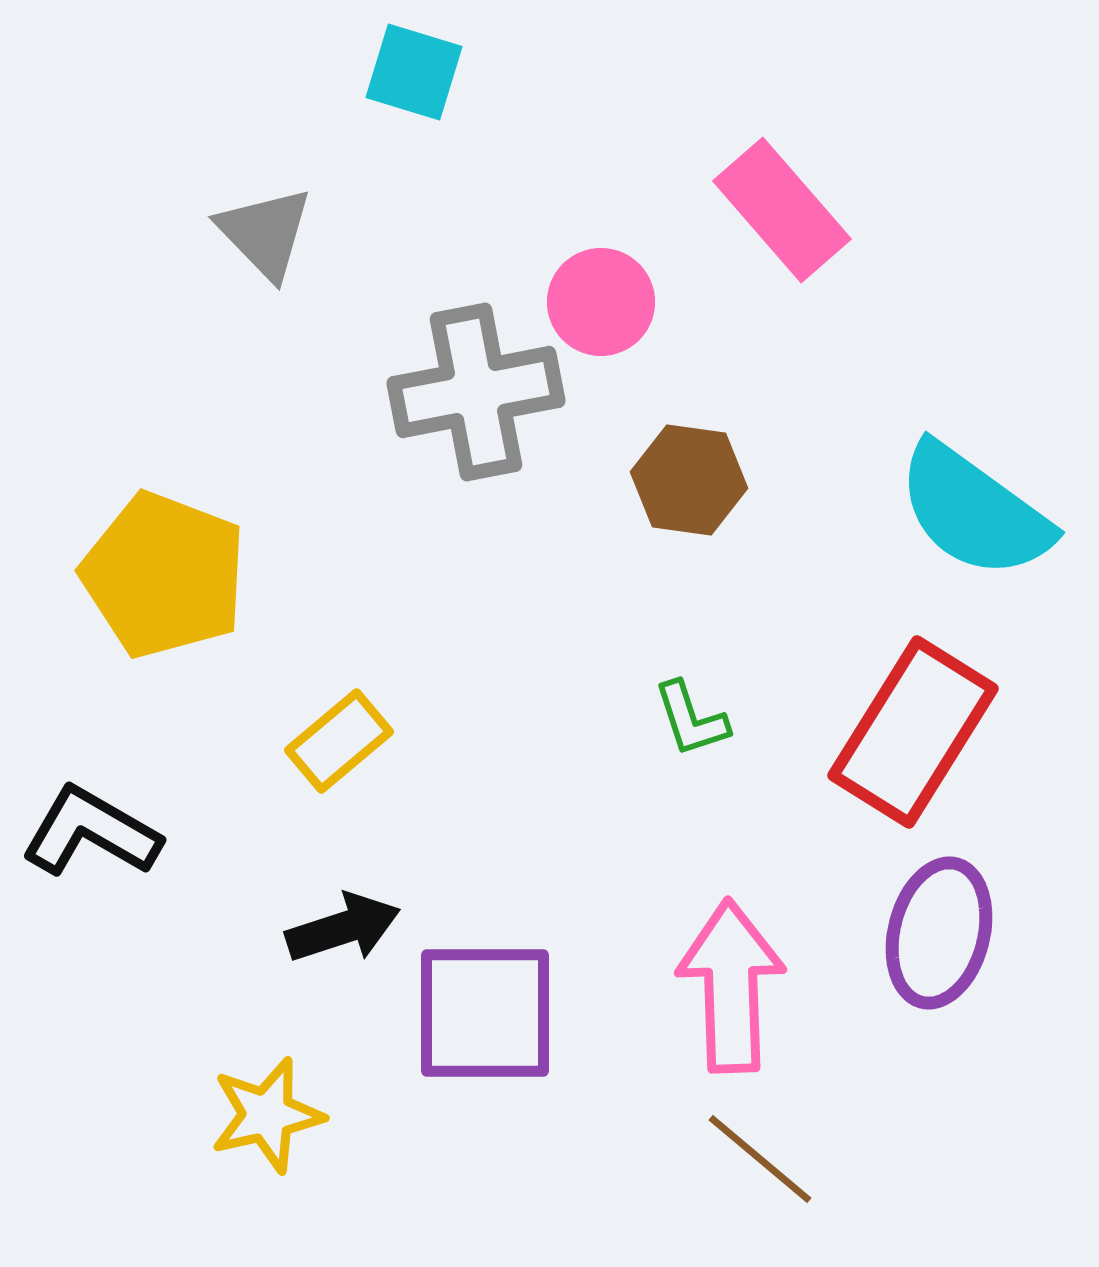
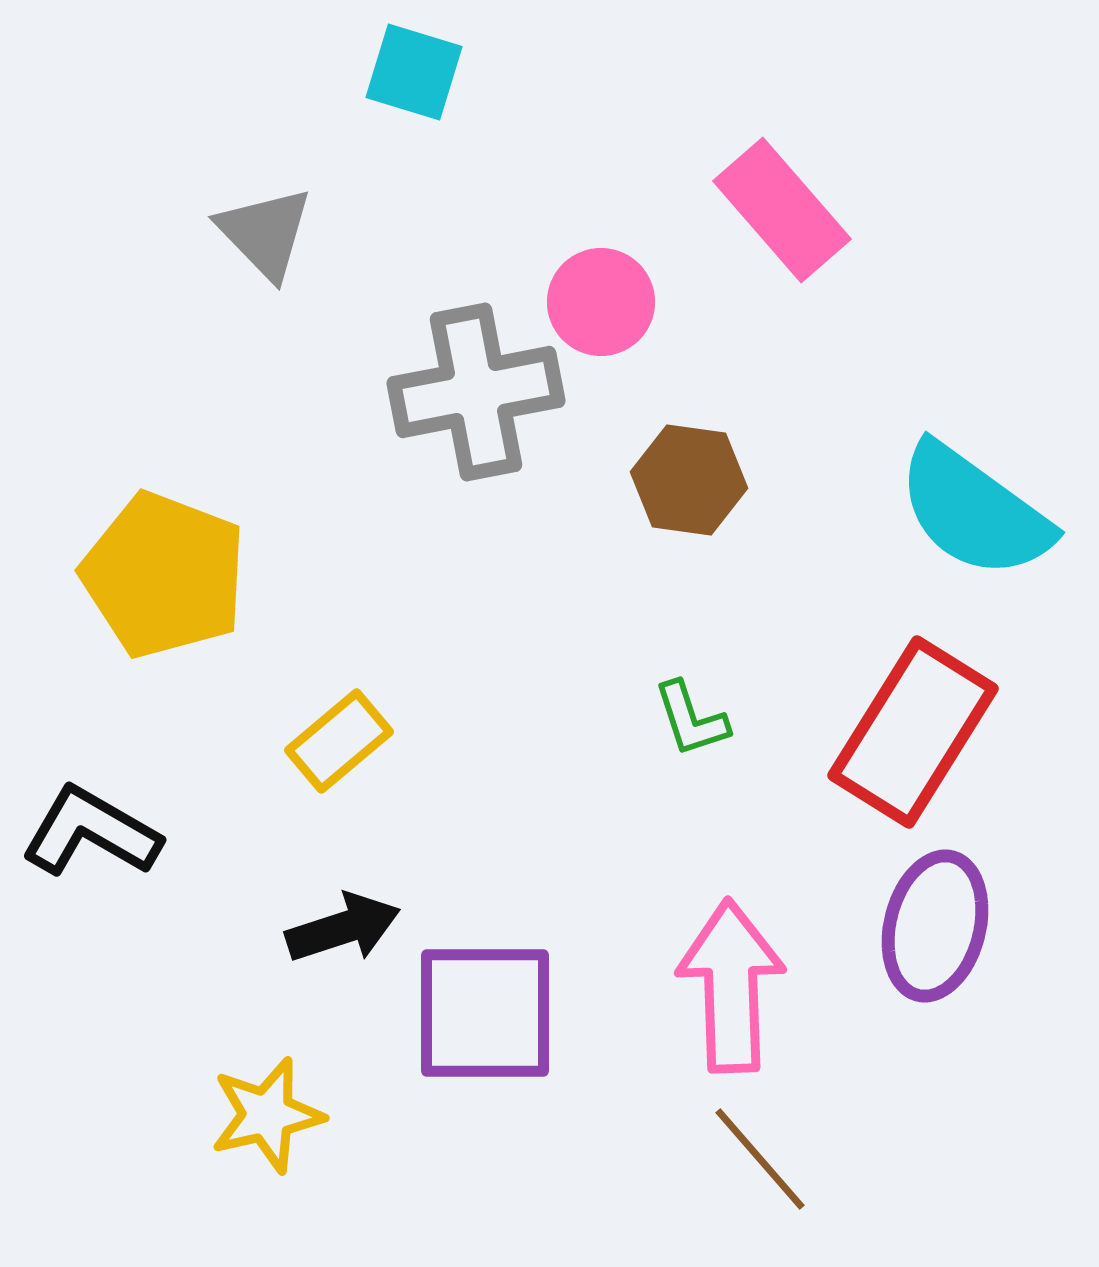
purple ellipse: moved 4 px left, 7 px up
brown line: rotated 9 degrees clockwise
